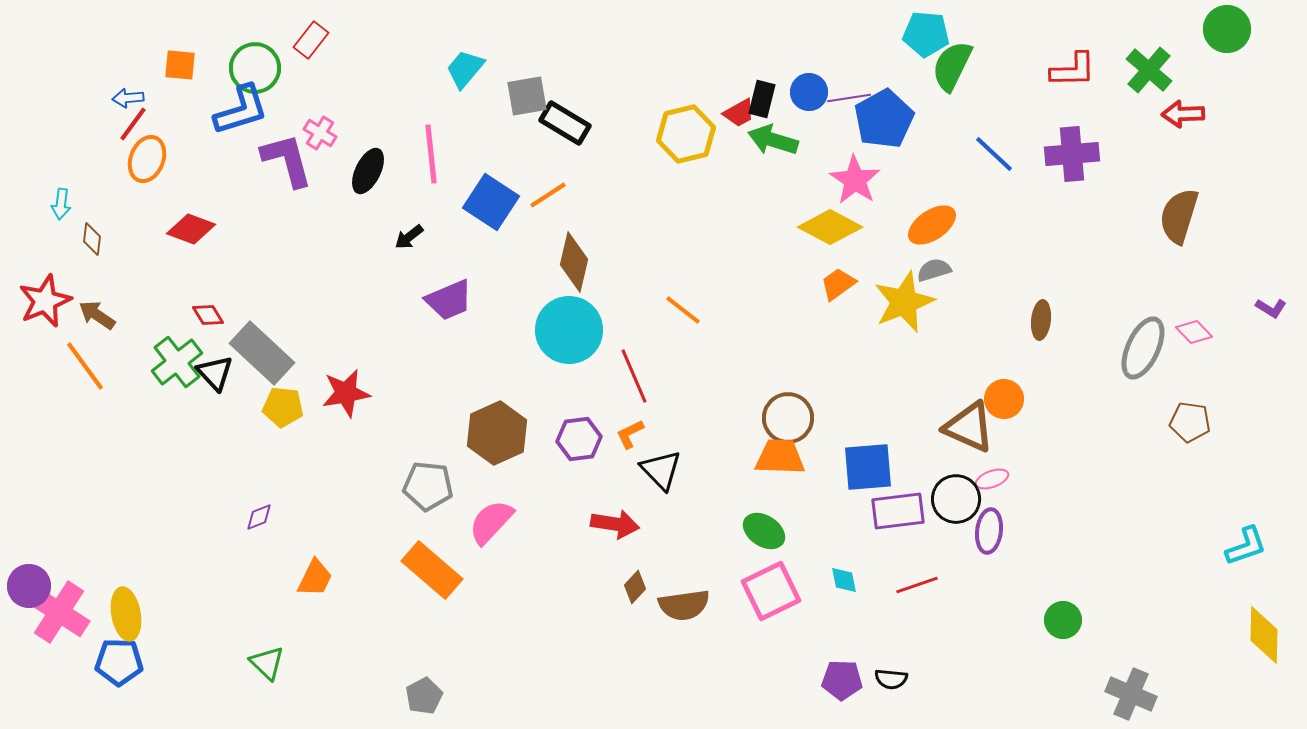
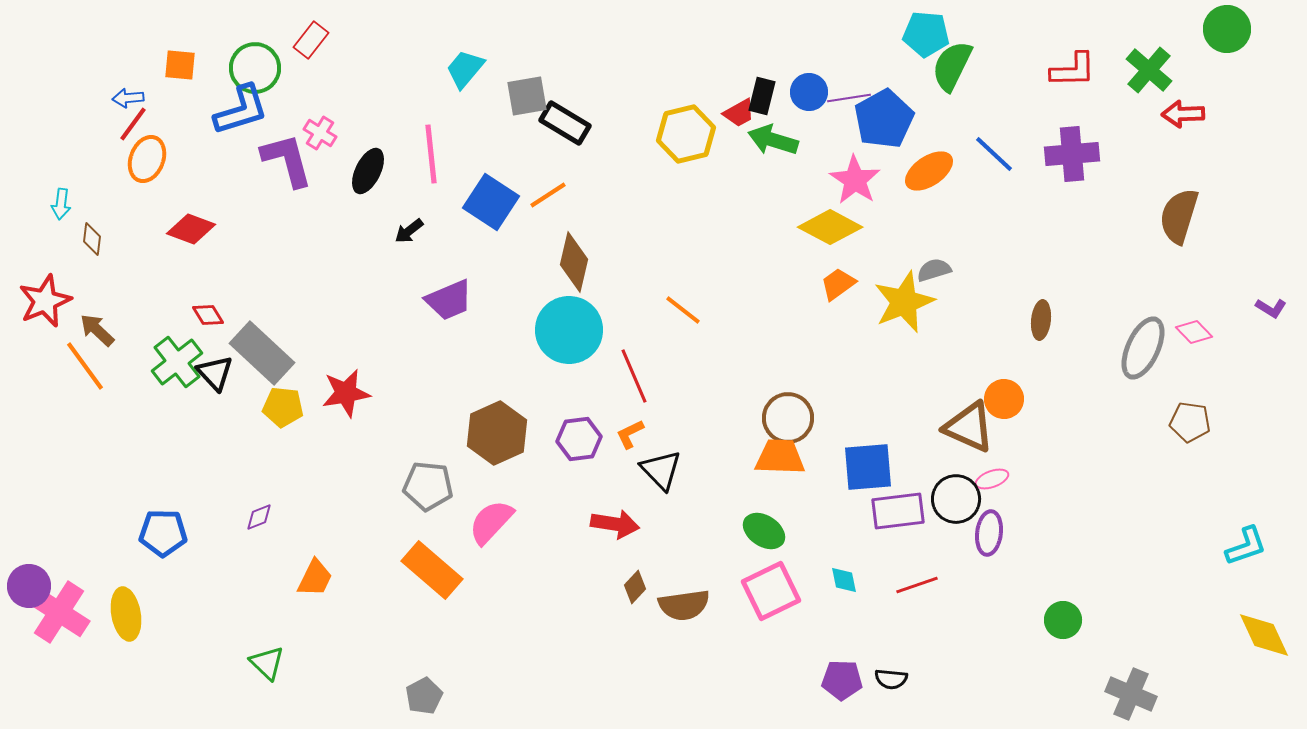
black rectangle at (762, 99): moved 3 px up
orange ellipse at (932, 225): moved 3 px left, 54 px up
black arrow at (409, 237): moved 6 px up
brown arrow at (97, 315): moved 15 px down; rotated 9 degrees clockwise
purple ellipse at (989, 531): moved 2 px down
yellow diamond at (1264, 635): rotated 26 degrees counterclockwise
blue pentagon at (119, 662): moved 44 px right, 129 px up
